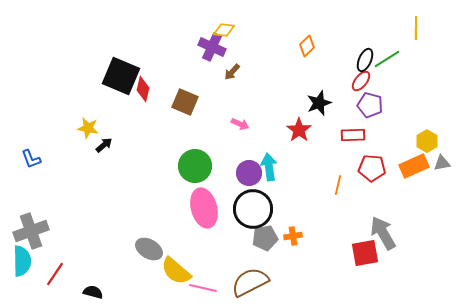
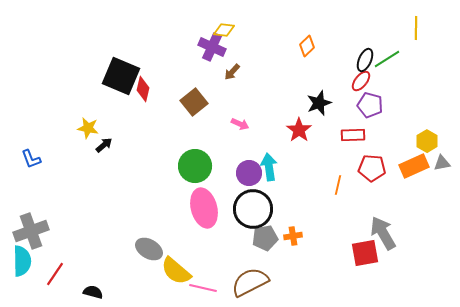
brown square at (185, 102): moved 9 px right; rotated 28 degrees clockwise
